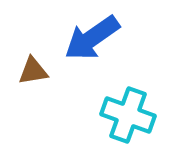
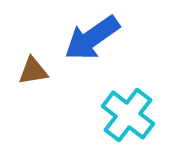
cyan cross: rotated 18 degrees clockwise
